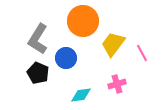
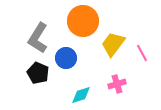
gray L-shape: moved 1 px up
cyan diamond: rotated 10 degrees counterclockwise
